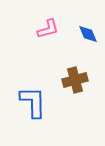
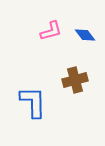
pink L-shape: moved 3 px right, 2 px down
blue diamond: moved 3 px left, 1 px down; rotated 15 degrees counterclockwise
